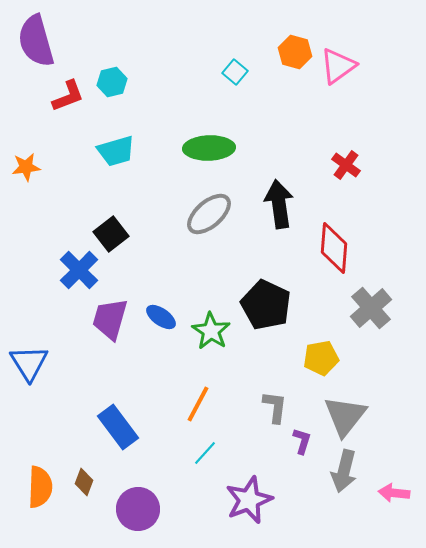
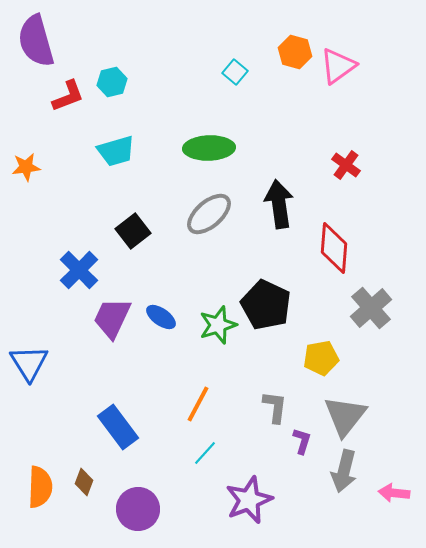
black square: moved 22 px right, 3 px up
purple trapezoid: moved 2 px right, 1 px up; rotated 9 degrees clockwise
green star: moved 7 px right, 6 px up; rotated 21 degrees clockwise
